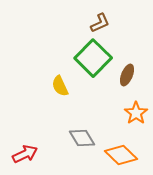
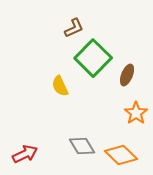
brown L-shape: moved 26 px left, 5 px down
gray diamond: moved 8 px down
